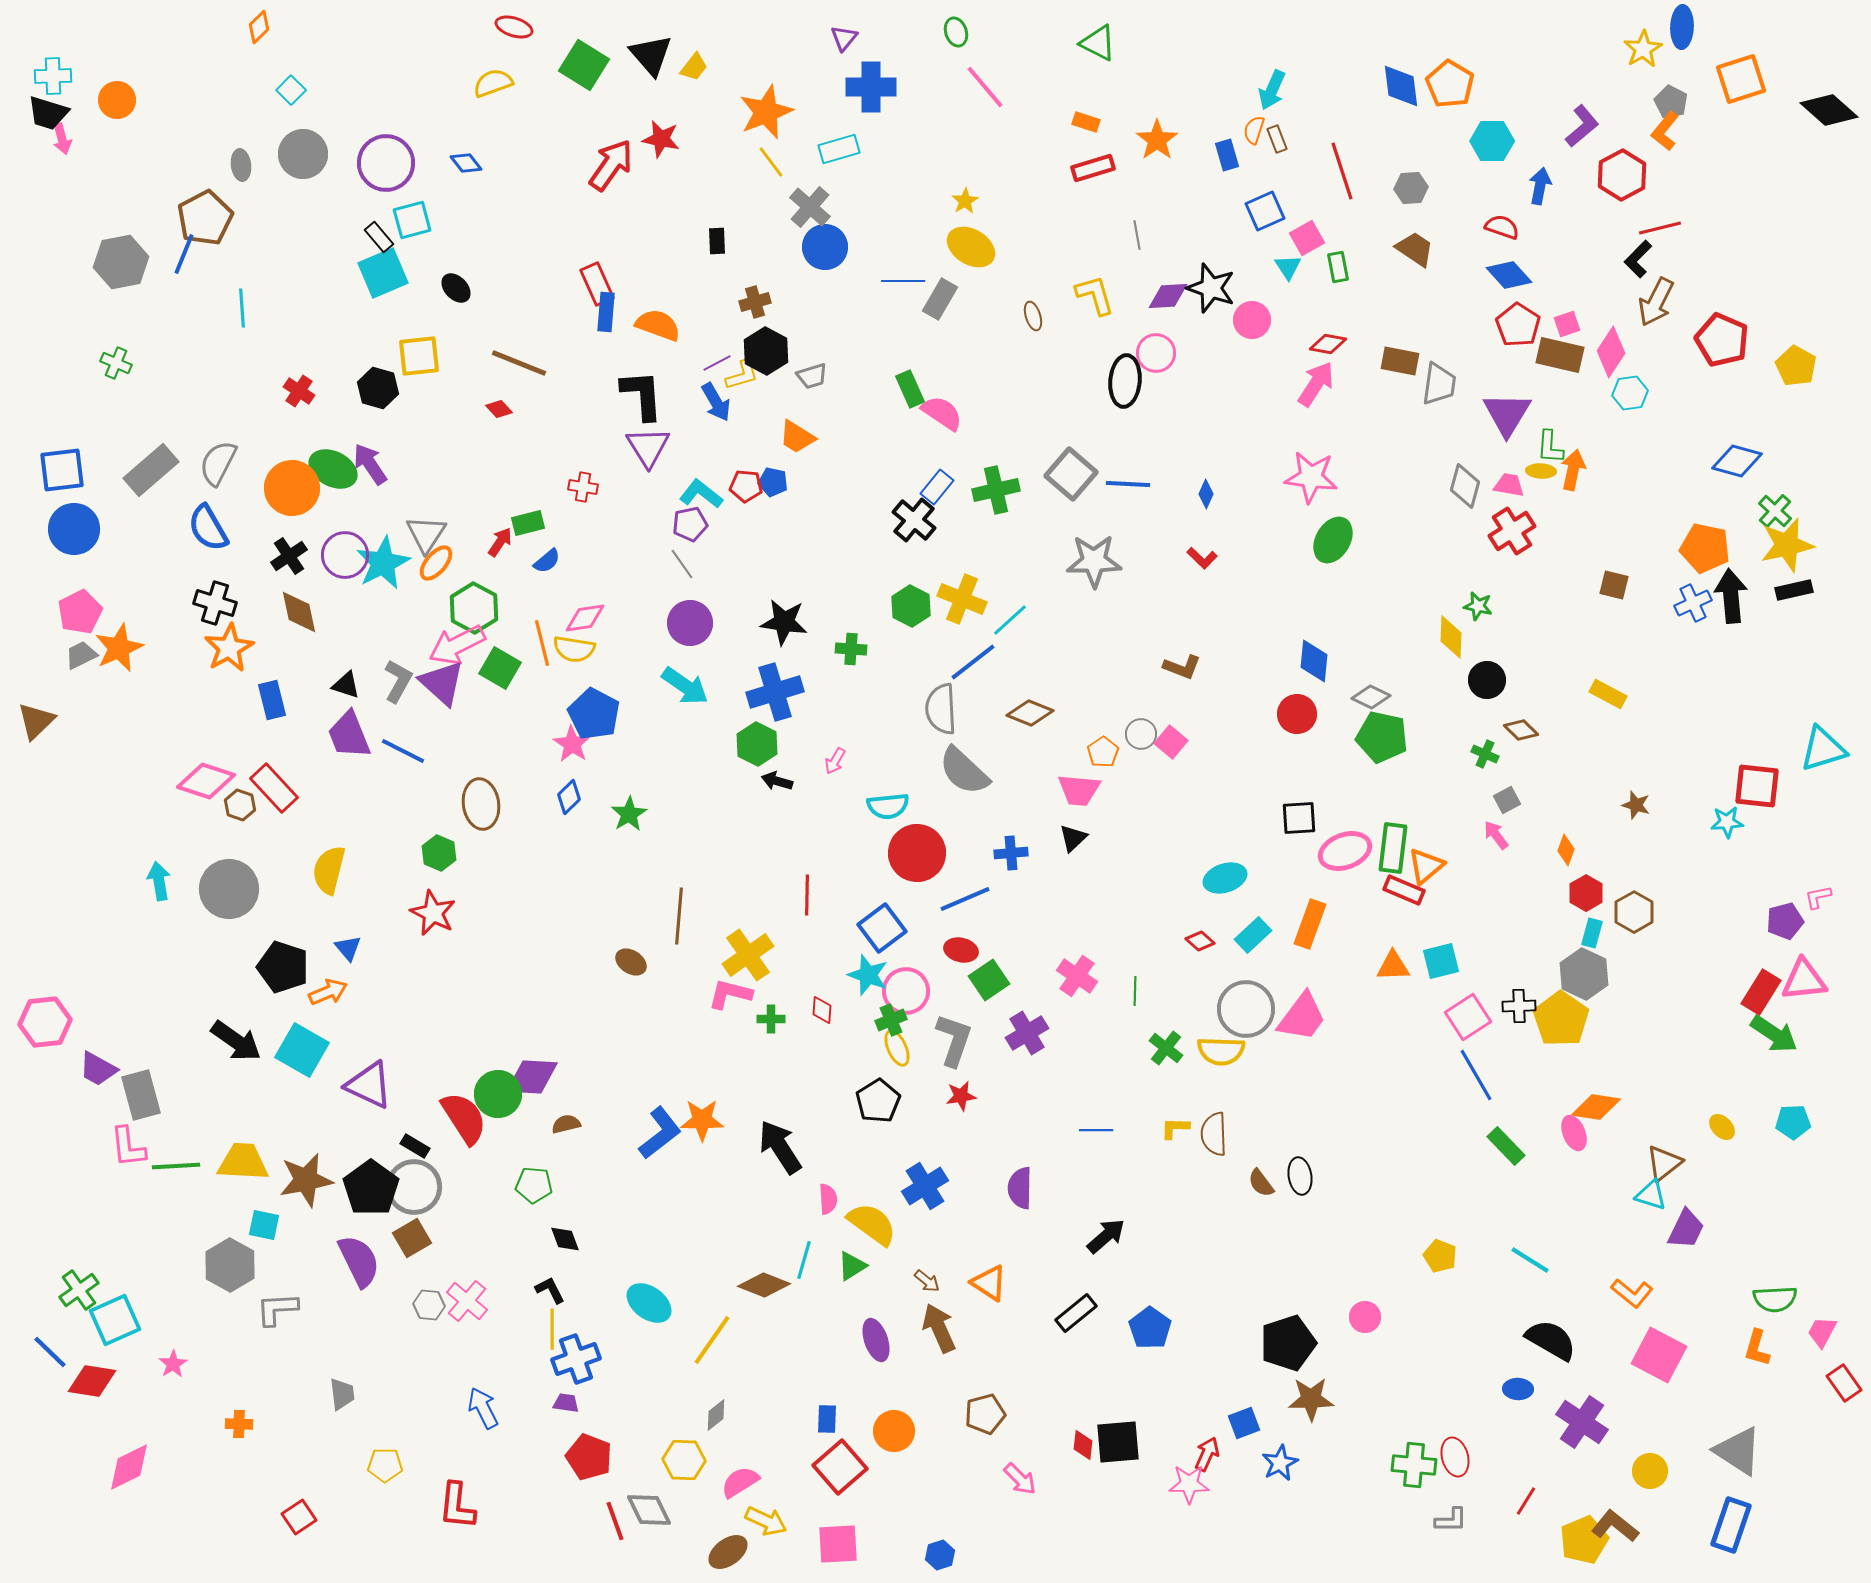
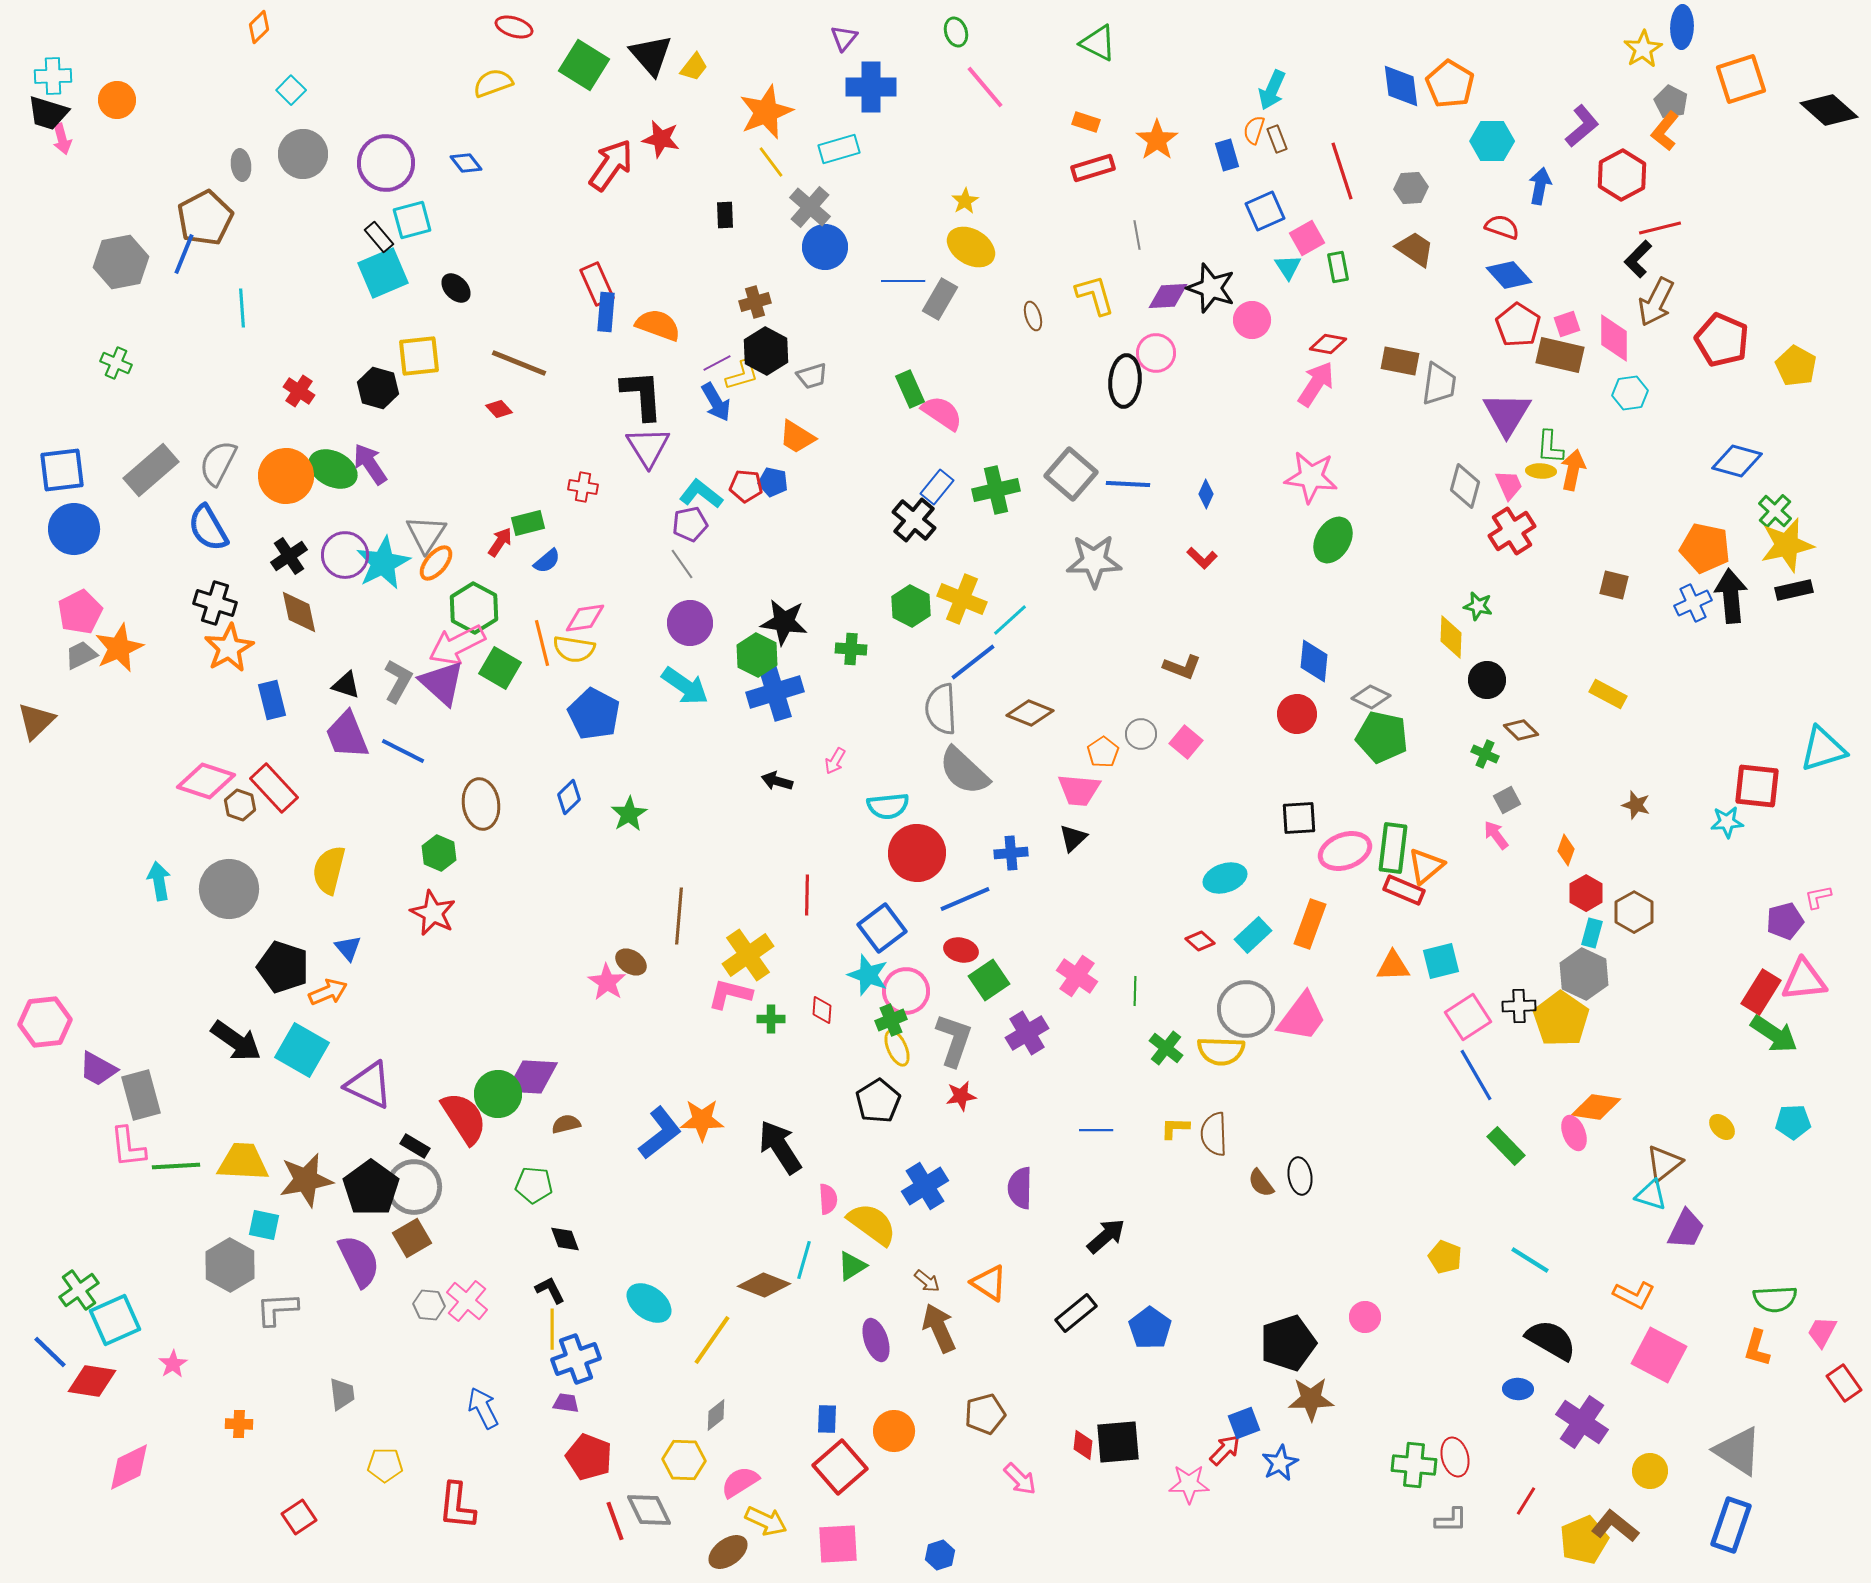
black rectangle at (717, 241): moved 8 px right, 26 px up
pink diamond at (1611, 352): moved 3 px right, 14 px up; rotated 33 degrees counterclockwise
pink trapezoid at (1509, 485): rotated 56 degrees clockwise
orange circle at (292, 488): moved 6 px left, 12 px up
purple trapezoid at (349, 735): moved 2 px left
pink square at (1171, 742): moved 15 px right
pink star at (572, 744): moved 35 px right, 238 px down
green hexagon at (757, 744): moved 89 px up
yellow pentagon at (1440, 1256): moved 5 px right, 1 px down
orange L-shape at (1632, 1293): moved 2 px right, 2 px down; rotated 12 degrees counterclockwise
red arrow at (1207, 1454): moved 18 px right, 4 px up; rotated 20 degrees clockwise
